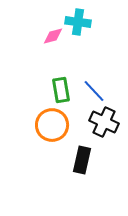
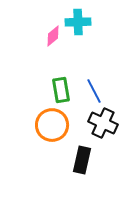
cyan cross: rotated 10 degrees counterclockwise
pink diamond: rotated 25 degrees counterclockwise
blue line: rotated 15 degrees clockwise
black cross: moved 1 px left, 1 px down
